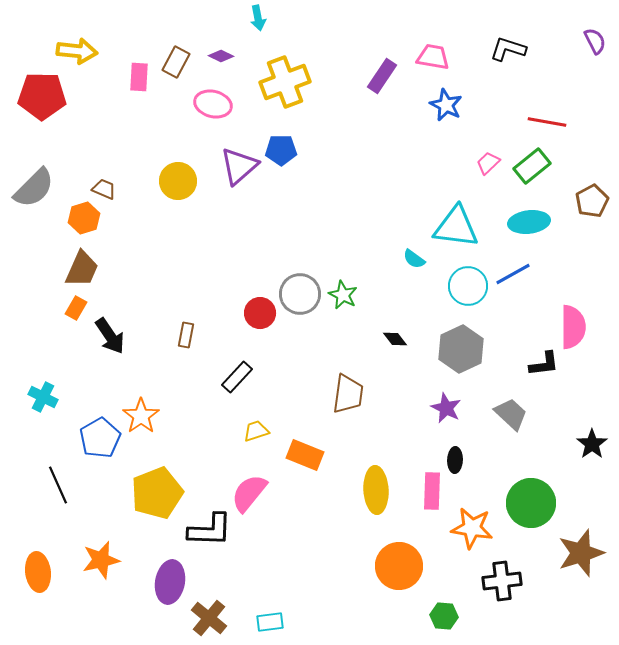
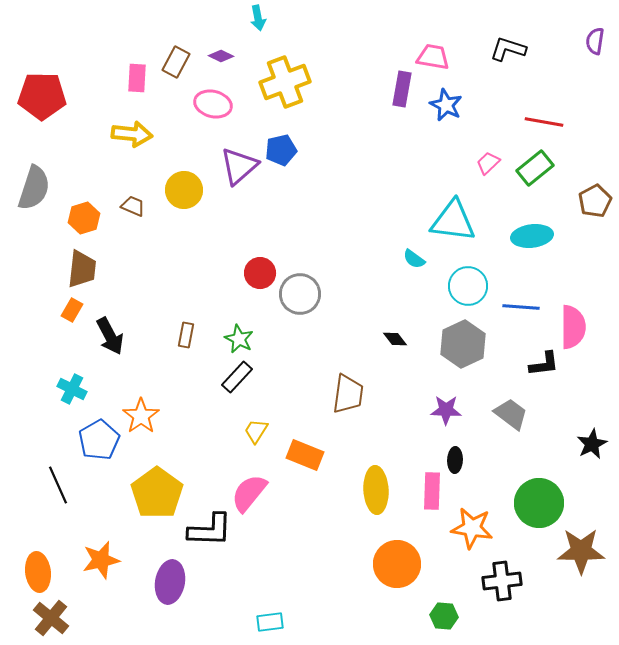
purple semicircle at (595, 41): rotated 144 degrees counterclockwise
yellow arrow at (77, 51): moved 55 px right, 83 px down
purple rectangle at (382, 76): moved 20 px right, 13 px down; rotated 24 degrees counterclockwise
pink rectangle at (139, 77): moved 2 px left, 1 px down
red line at (547, 122): moved 3 px left
blue pentagon at (281, 150): rotated 12 degrees counterclockwise
green rectangle at (532, 166): moved 3 px right, 2 px down
yellow circle at (178, 181): moved 6 px right, 9 px down
gray semicircle at (34, 188): rotated 27 degrees counterclockwise
brown trapezoid at (104, 189): moved 29 px right, 17 px down
brown pentagon at (592, 201): moved 3 px right
cyan ellipse at (529, 222): moved 3 px right, 14 px down
cyan triangle at (456, 227): moved 3 px left, 6 px up
brown trapezoid at (82, 269): rotated 18 degrees counterclockwise
blue line at (513, 274): moved 8 px right, 33 px down; rotated 33 degrees clockwise
green star at (343, 295): moved 104 px left, 44 px down
orange rectangle at (76, 308): moved 4 px left, 2 px down
red circle at (260, 313): moved 40 px up
black arrow at (110, 336): rotated 6 degrees clockwise
gray hexagon at (461, 349): moved 2 px right, 5 px up
cyan cross at (43, 397): moved 29 px right, 8 px up
purple star at (446, 408): moved 2 px down; rotated 24 degrees counterclockwise
gray trapezoid at (511, 414): rotated 6 degrees counterclockwise
yellow trapezoid at (256, 431): rotated 40 degrees counterclockwise
blue pentagon at (100, 438): moved 1 px left, 2 px down
black star at (592, 444): rotated 8 degrees clockwise
yellow pentagon at (157, 493): rotated 15 degrees counterclockwise
green circle at (531, 503): moved 8 px right
brown star at (581, 553): moved 2 px up; rotated 18 degrees clockwise
orange circle at (399, 566): moved 2 px left, 2 px up
brown cross at (209, 618): moved 158 px left
